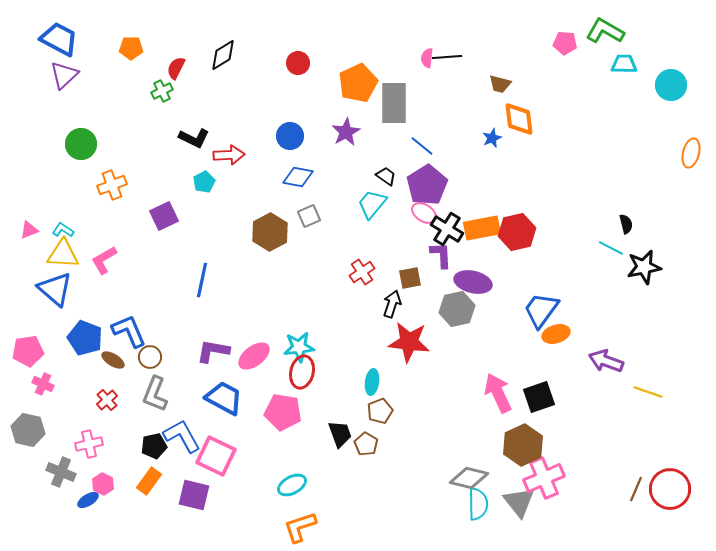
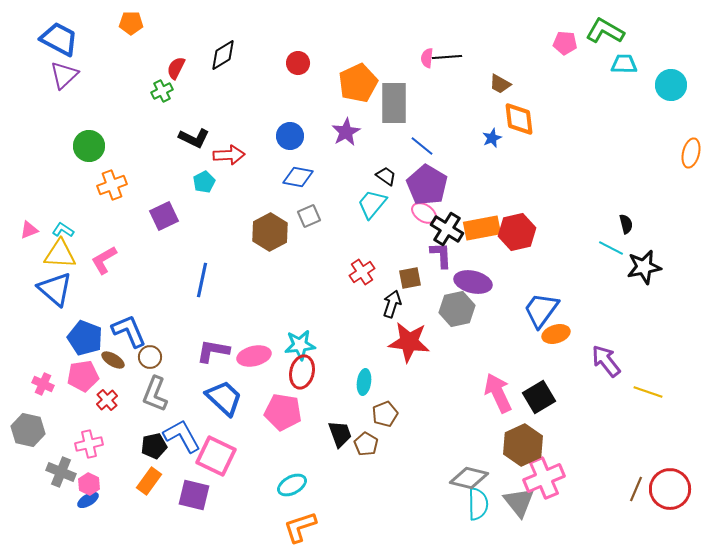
orange pentagon at (131, 48): moved 25 px up
brown trapezoid at (500, 84): rotated 15 degrees clockwise
green circle at (81, 144): moved 8 px right, 2 px down
purple pentagon at (427, 185): rotated 9 degrees counterclockwise
yellow triangle at (63, 254): moved 3 px left
cyan star at (299, 347): moved 1 px right, 2 px up
pink pentagon at (28, 351): moved 55 px right, 25 px down
pink ellipse at (254, 356): rotated 24 degrees clockwise
purple arrow at (606, 361): rotated 32 degrees clockwise
cyan ellipse at (372, 382): moved 8 px left
black square at (539, 397): rotated 12 degrees counterclockwise
blue trapezoid at (224, 398): rotated 15 degrees clockwise
brown pentagon at (380, 411): moved 5 px right, 3 px down
pink hexagon at (103, 484): moved 14 px left
